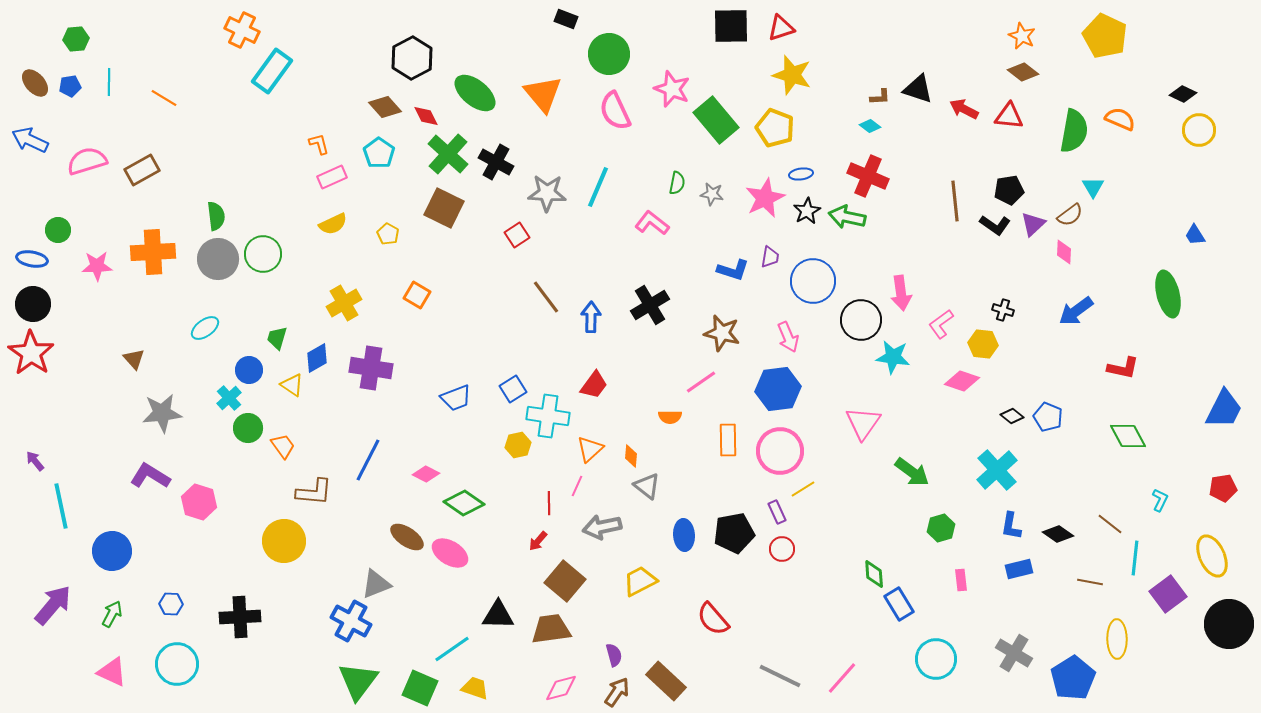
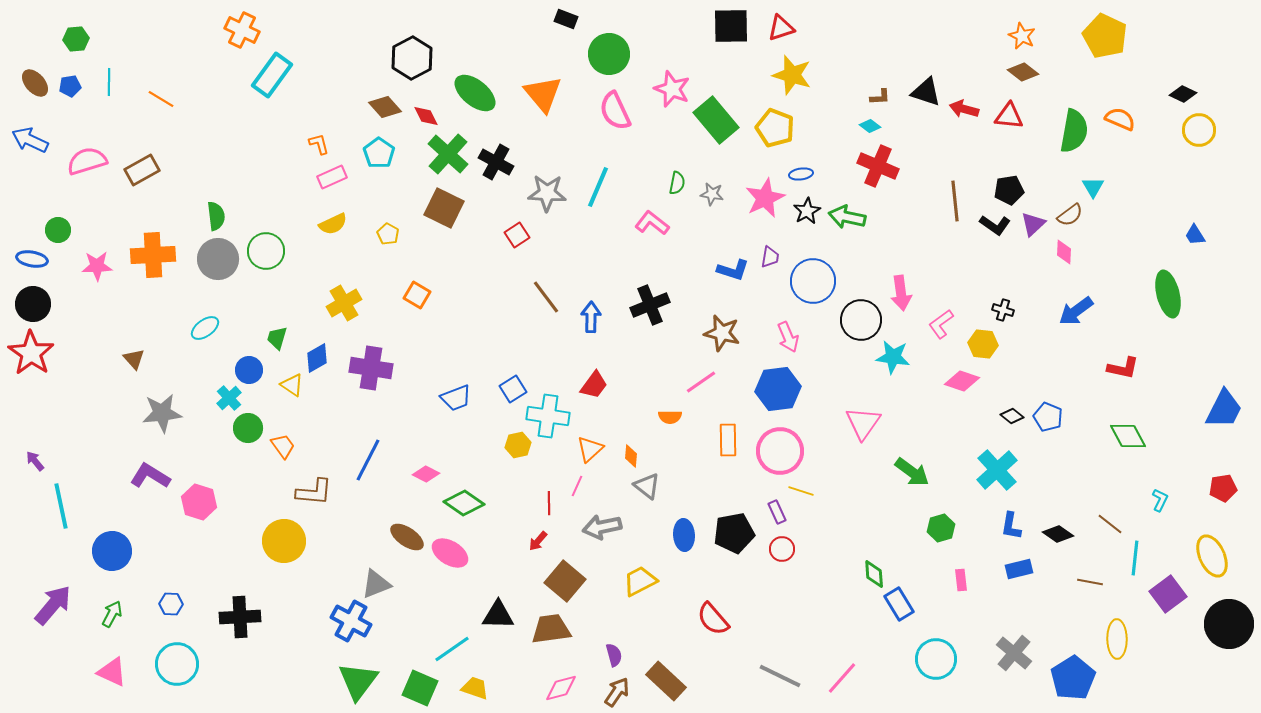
cyan rectangle at (272, 71): moved 4 px down
black triangle at (918, 89): moved 8 px right, 3 px down
orange line at (164, 98): moved 3 px left, 1 px down
red arrow at (964, 109): rotated 12 degrees counterclockwise
red cross at (868, 176): moved 10 px right, 10 px up
orange cross at (153, 252): moved 3 px down
green circle at (263, 254): moved 3 px right, 3 px up
black cross at (650, 305): rotated 9 degrees clockwise
yellow line at (803, 489): moved 2 px left, 2 px down; rotated 50 degrees clockwise
gray cross at (1014, 653): rotated 9 degrees clockwise
